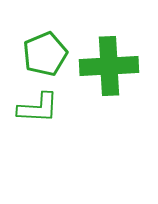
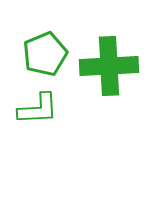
green L-shape: moved 1 px down; rotated 6 degrees counterclockwise
